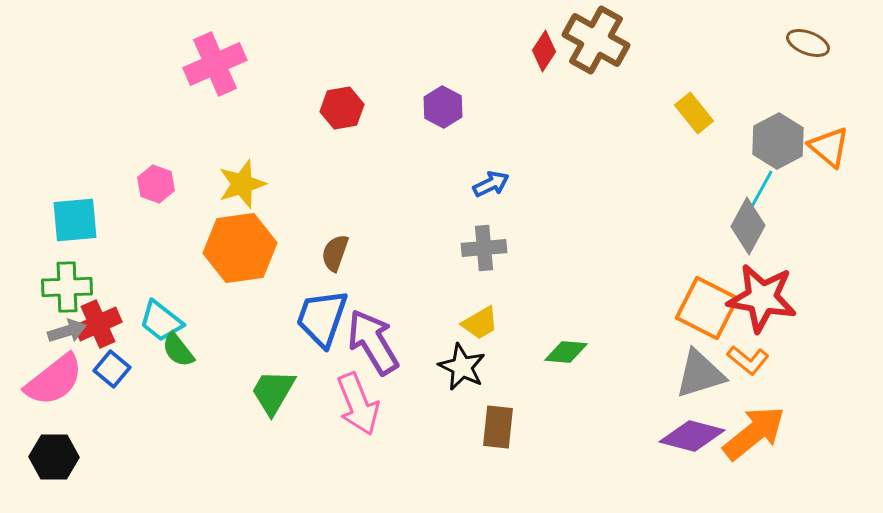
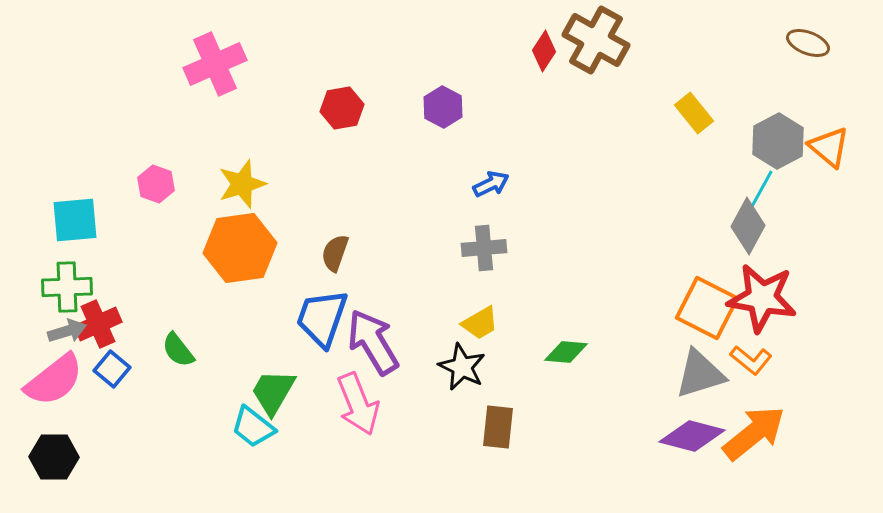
cyan trapezoid: moved 92 px right, 106 px down
orange L-shape: moved 3 px right
